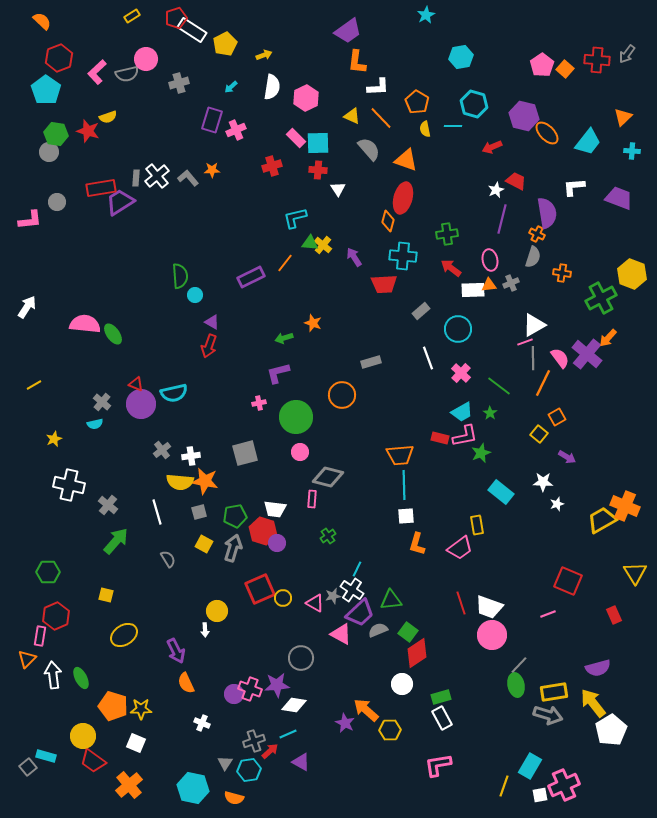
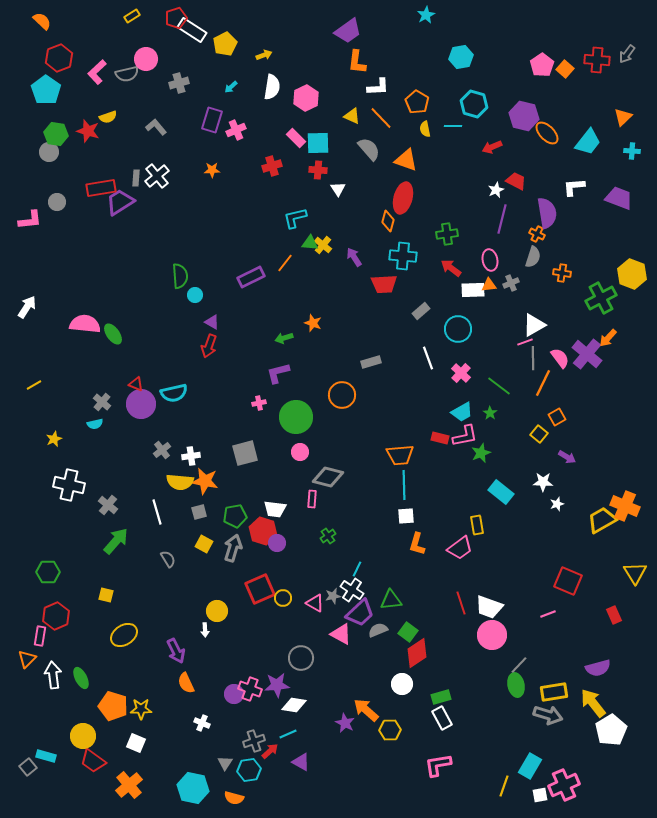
gray L-shape at (188, 178): moved 32 px left, 51 px up
